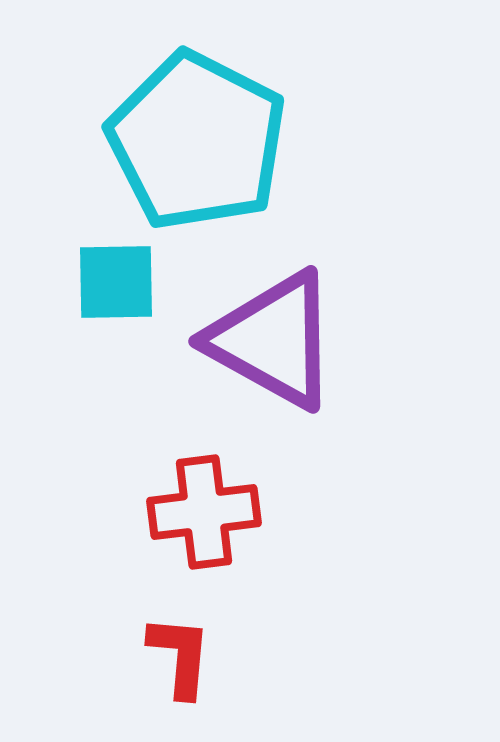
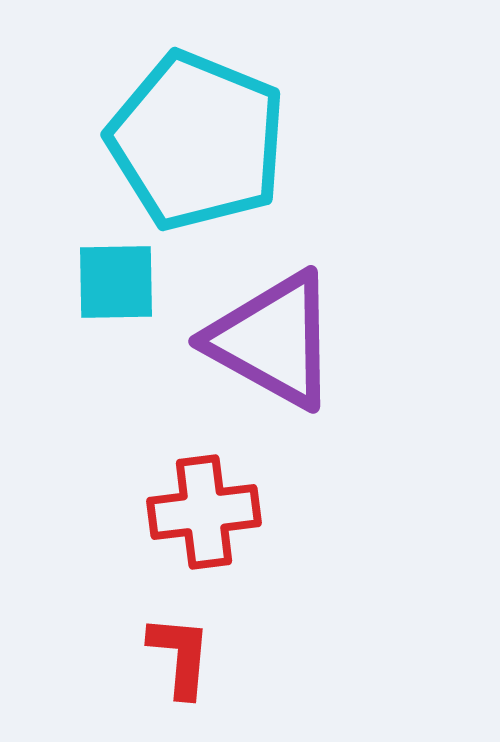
cyan pentagon: rotated 5 degrees counterclockwise
